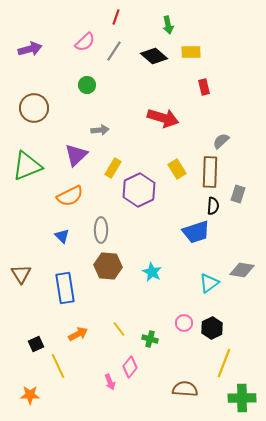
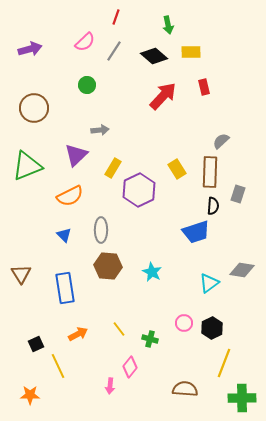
red arrow at (163, 118): moved 22 px up; rotated 64 degrees counterclockwise
blue triangle at (62, 236): moved 2 px right, 1 px up
pink arrow at (110, 382): moved 4 px down; rotated 28 degrees clockwise
